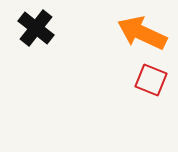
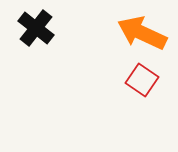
red square: moved 9 px left; rotated 12 degrees clockwise
